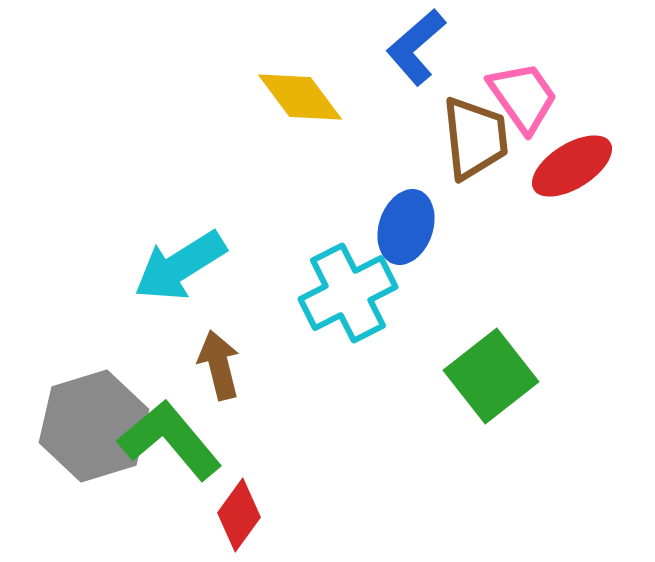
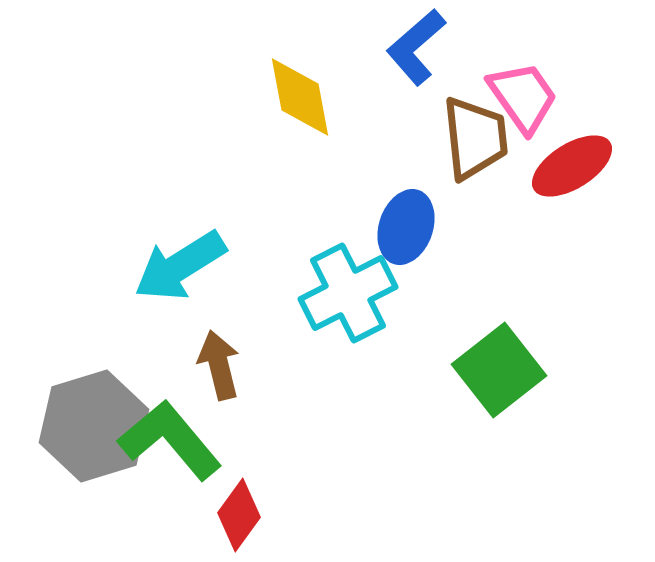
yellow diamond: rotated 26 degrees clockwise
green square: moved 8 px right, 6 px up
